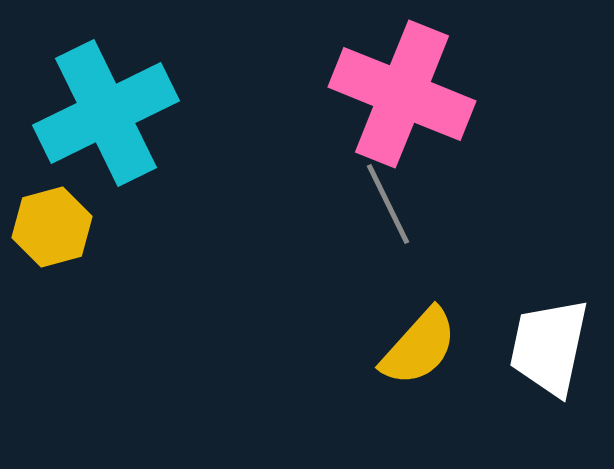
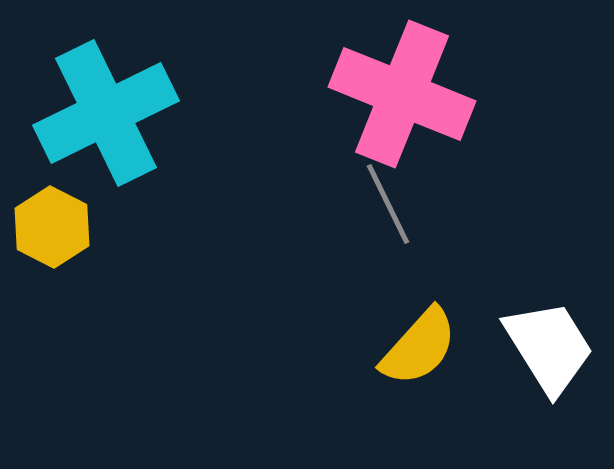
yellow hexagon: rotated 18 degrees counterclockwise
white trapezoid: rotated 136 degrees clockwise
